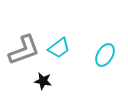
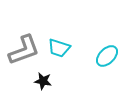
cyan trapezoid: rotated 55 degrees clockwise
cyan ellipse: moved 2 px right, 1 px down; rotated 15 degrees clockwise
